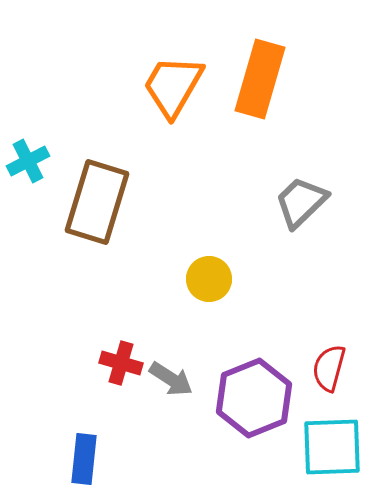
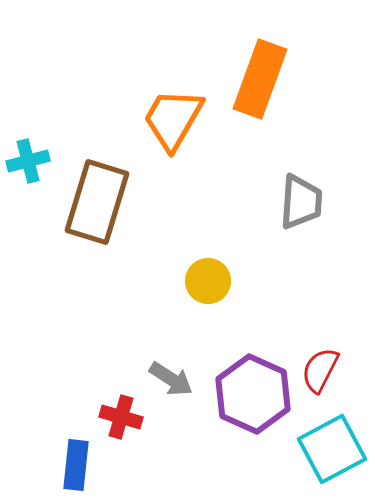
orange rectangle: rotated 4 degrees clockwise
orange trapezoid: moved 33 px down
cyan cross: rotated 12 degrees clockwise
gray trapezoid: rotated 138 degrees clockwise
yellow circle: moved 1 px left, 2 px down
red cross: moved 54 px down
red semicircle: moved 9 px left, 2 px down; rotated 12 degrees clockwise
purple hexagon: moved 1 px left, 4 px up; rotated 14 degrees counterclockwise
cyan square: moved 2 px down; rotated 26 degrees counterclockwise
blue rectangle: moved 8 px left, 6 px down
